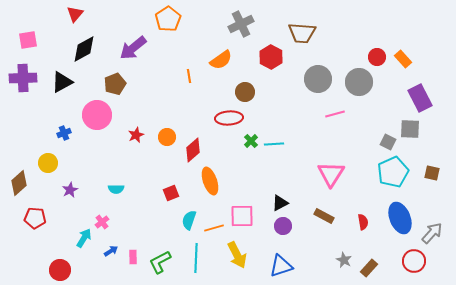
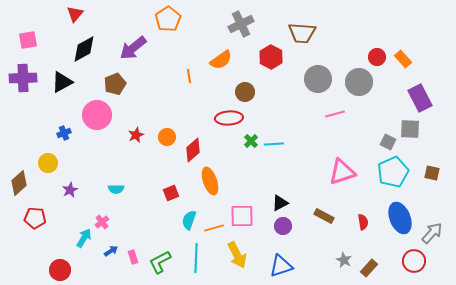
pink triangle at (331, 174): moved 11 px right, 2 px up; rotated 40 degrees clockwise
pink rectangle at (133, 257): rotated 16 degrees counterclockwise
